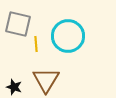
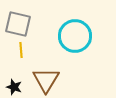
cyan circle: moved 7 px right
yellow line: moved 15 px left, 6 px down
